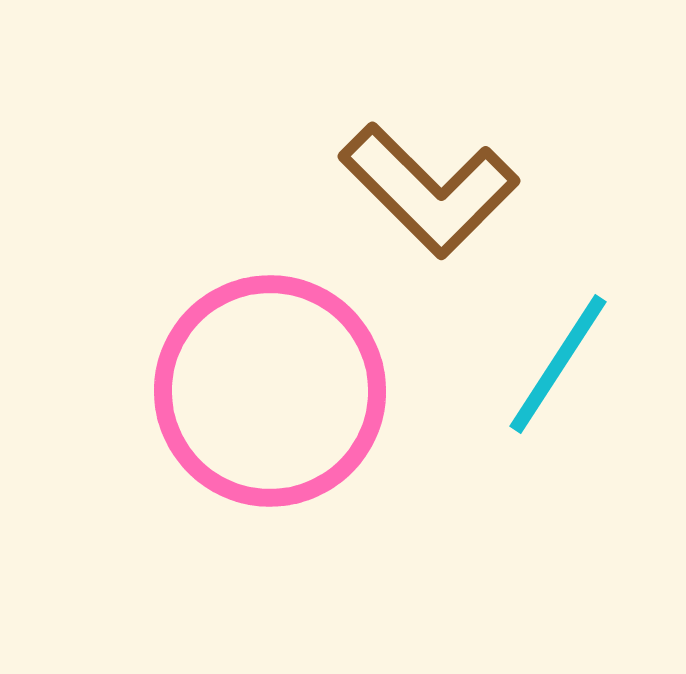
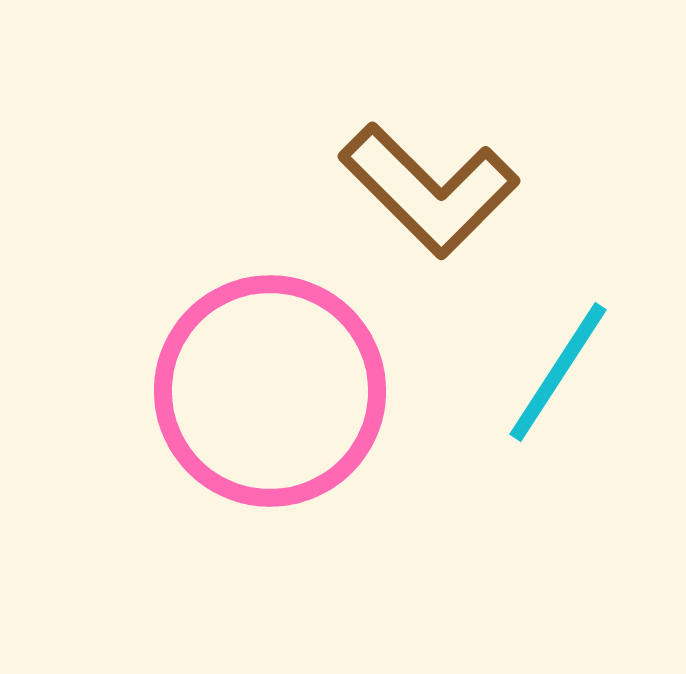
cyan line: moved 8 px down
